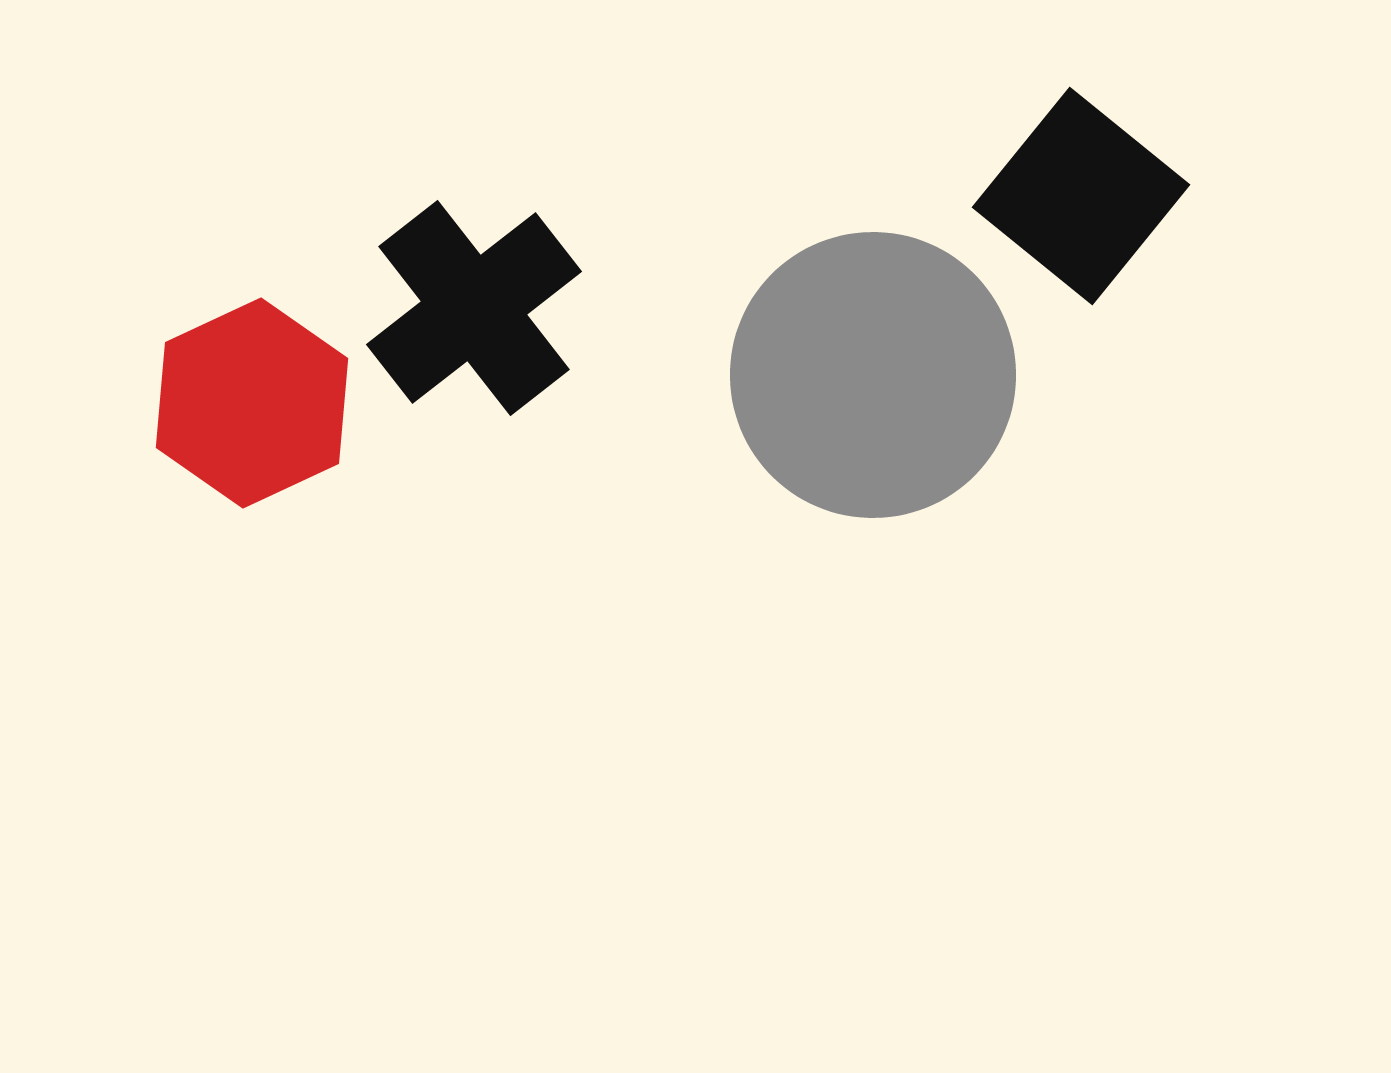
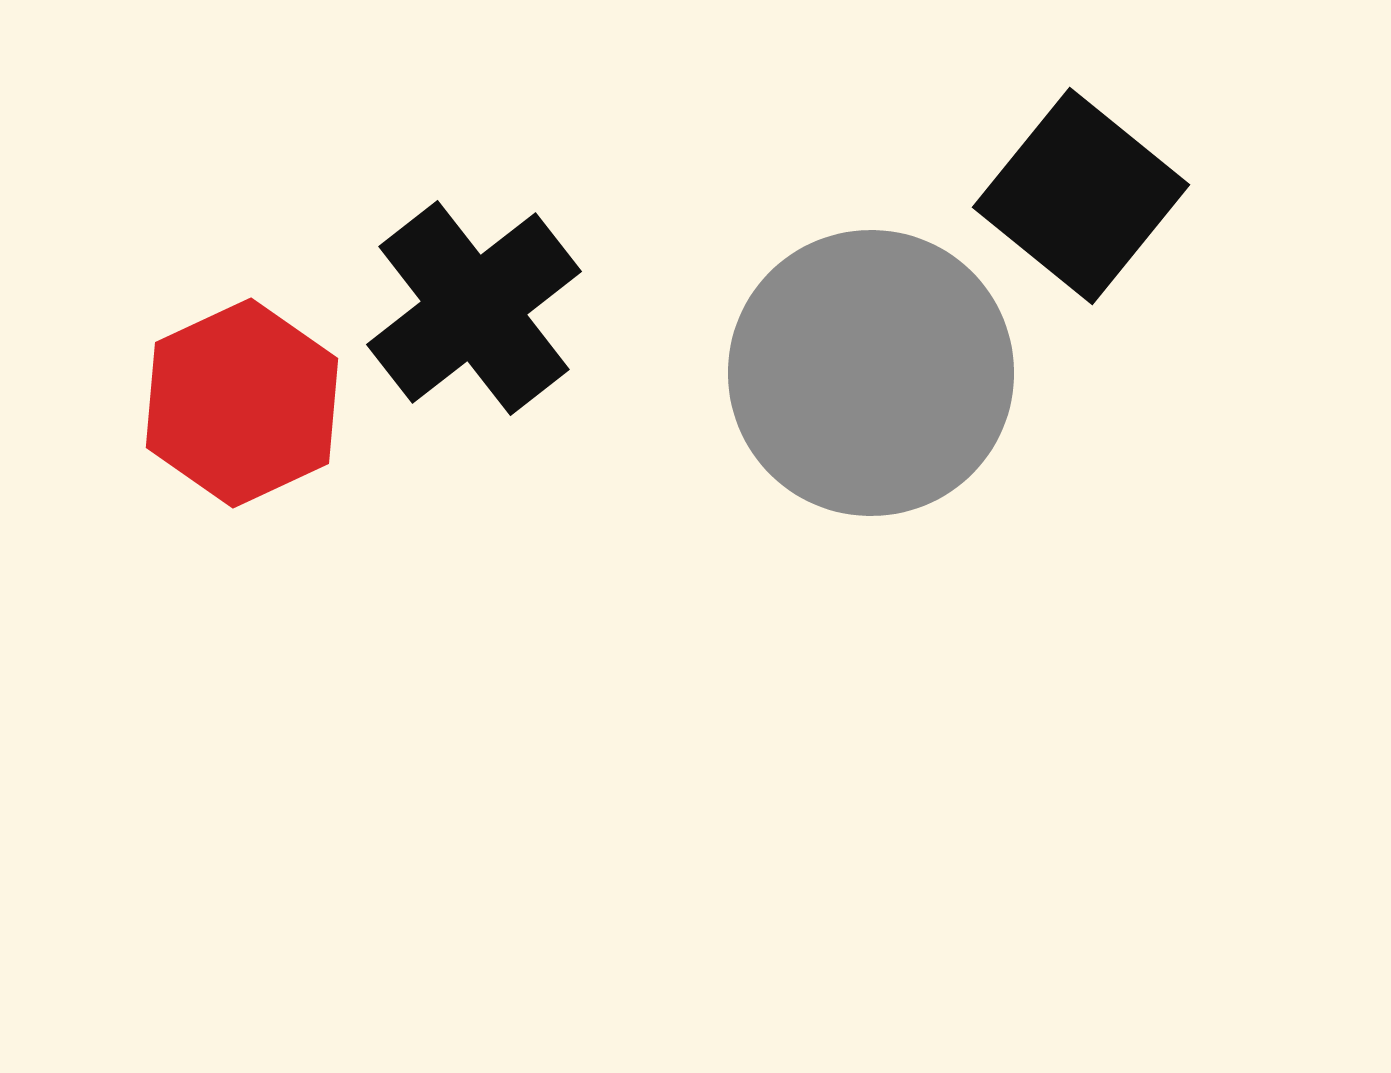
gray circle: moved 2 px left, 2 px up
red hexagon: moved 10 px left
